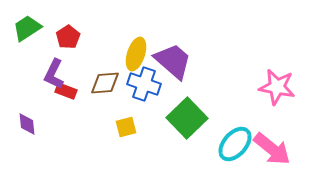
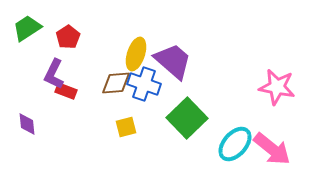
brown diamond: moved 11 px right
